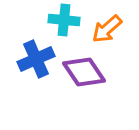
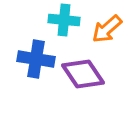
blue cross: rotated 33 degrees clockwise
purple diamond: moved 1 px left, 2 px down
